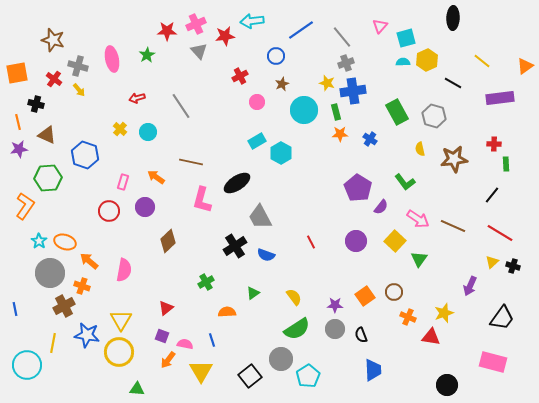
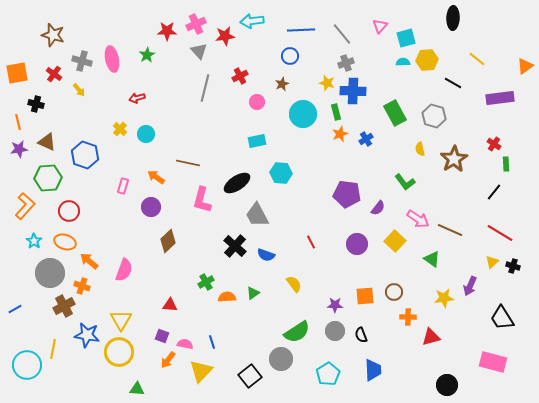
blue line at (301, 30): rotated 32 degrees clockwise
gray line at (342, 37): moved 3 px up
brown star at (53, 40): moved 5 px up
blue circle at (276, 56): moved 14 px right
yellow hexagon at (427, 60): rotated 20 degrees clockwise
yellow line at (482, 61): moved 5 px left, 2 px up
gray cross at (78, 66): moved 4 px right, 5 px up
red cross at (54, 79): moved 5 px up
blue cross at (353, 91): rotated 10 degrees clockwise
gray line at (181, 106): moved 24 px right, 18 px up; rotated 48 degrees clockwise
cyan circle at (304, 110): moved 1 px left, 4 px down
green rectangle at (397, 112): moved 2 px left, 1 px down
cyan circle at (148, 132): moved 2 px left, 2 px down
orange star at (340, 134): rotated 21 degrees counterclockwise
brown triangle at (47, 135): moved 7 px down
blue cross at (370, 139): moved 4 px left; rotated 24 degrees clockwise
cyan rectangle at (257, 141): rotated 18 degrees clockwise
red cross at (494, 144): rotated 32 degrees clockwise
cyan hexagon at (281, 153): moved 20 px down; rotated 25 degrees counterclockwise
brown star at (454, 159): rotated 24 degrees counterclockwise
brown line at (191, 162): moved 3 px left, 1 px down
pink rectangle at (123, 182): moved 4 px down
purple pentagon at (358, 188): moved 11 px left, 6 px down; rotated 24 degrees counterclockwise
black line at (492, 195): moved 2 px right, 3 px up
orange L-shape at (25, 206): rotated 8 degrees clockwise
purple circle at (145, 207): moved 6 px right
purple semicircle at (381, 207): moved 3 px left, 1 px down
red circle at (109, 211): moved 40 px left
gray trapezoid at (260, 217): moved 3 px left, 2 px up
brown line at (453, 226): moved 3 px left, 4 px down
cyan star at (39, 241): moved 5 px left
purple circle at (356, 241): moved 1 px right, 3 px down
black cross at (235, 246): rotated 15 degrees counterclockwise
green triangle at (419, 259): moved 13 px right; rotated 30 degrees counterclockwise
pink semicircle at (124, 270): rotated 10 degrees clockwise
orange square at (365, 296): rotated 30 degrees clockwise
yellow semicircle at (294, 297): moved 13 px up
red triangle at (166, 308): moved 4 px right, 3 px up; rotated 42 degrees clockwise
blue line at (15, 309): rotated 72 degrees clockwise
orange semicircle at (227, 312): moved 15 px up
yellow star at (444, 313): moved 15 px up; rotated 12 degrees clockwise
orange cross at (408, 317): rotated 21 degrees counterclockwise
black trapezoid at (502, 318): rotated 112 degrees clockwise
green semicircle at (297, 329): moved 3 px down
gray circle at (335, 329): moved 2 px down
red triangle at (431, 337): rotated 24 degrees counterclockwise
blue line at (212, 340): moved 2 px down
yellow line at (53, 343): moved 6 px down
yellow triangle at (201, 371): rotated 15 degrees clockwise
cyan pentagon at (308, 376): moved 20 px right, 2 px up
